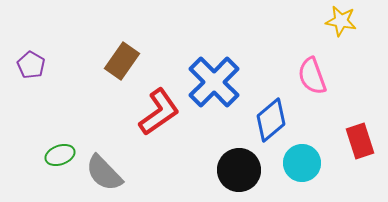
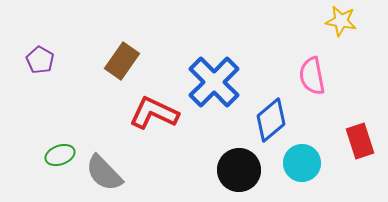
purple pentagon: moved 9 px right, 5 px up
pink semicircle: rotated 9 degrees clockwise
red L-shape: moved 5 px left, 1 px down; rotated 120 degrees counterclockwise
